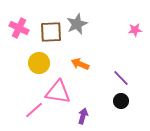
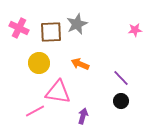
pink line: moved 1 px right, 1 px down; rotated 12 degrees clockwise
